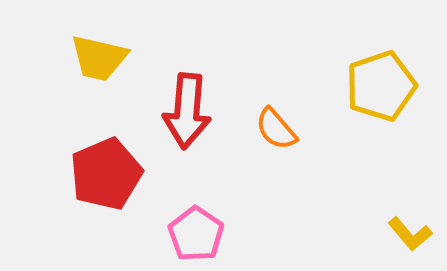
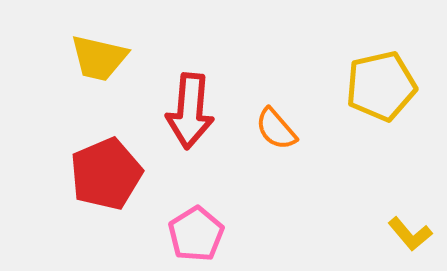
yellow pentagon: rotated 6 degrees clockwise
red arrow: moved 3 px right
pink pentagon: rotated 6 degrees clockwise
